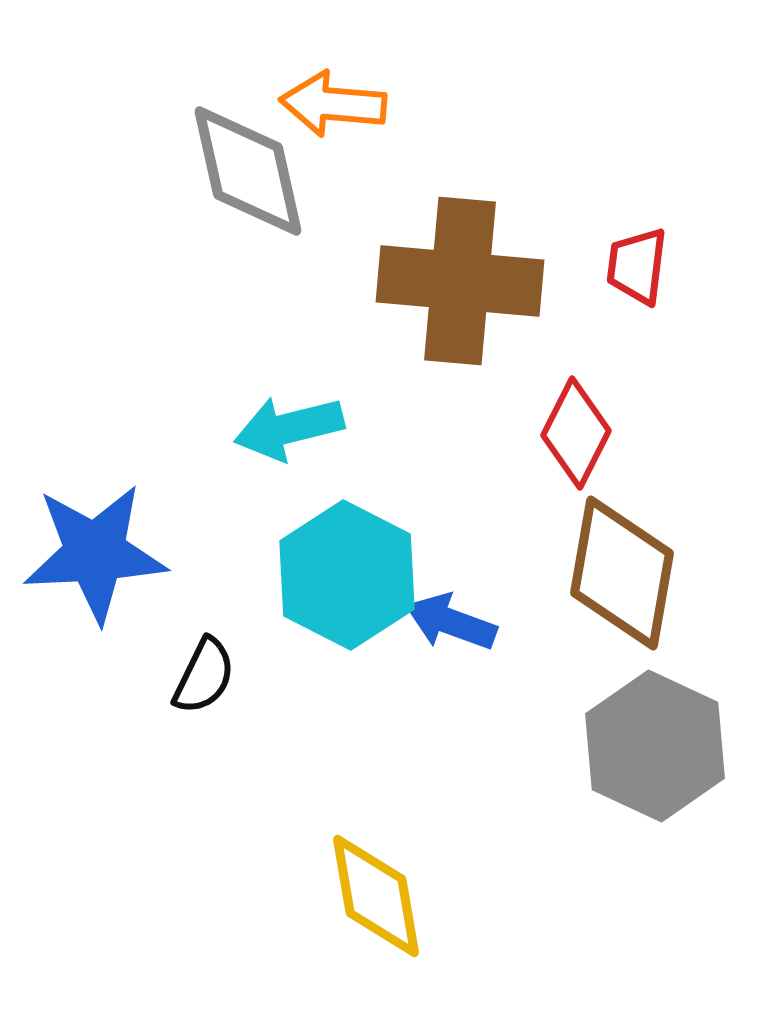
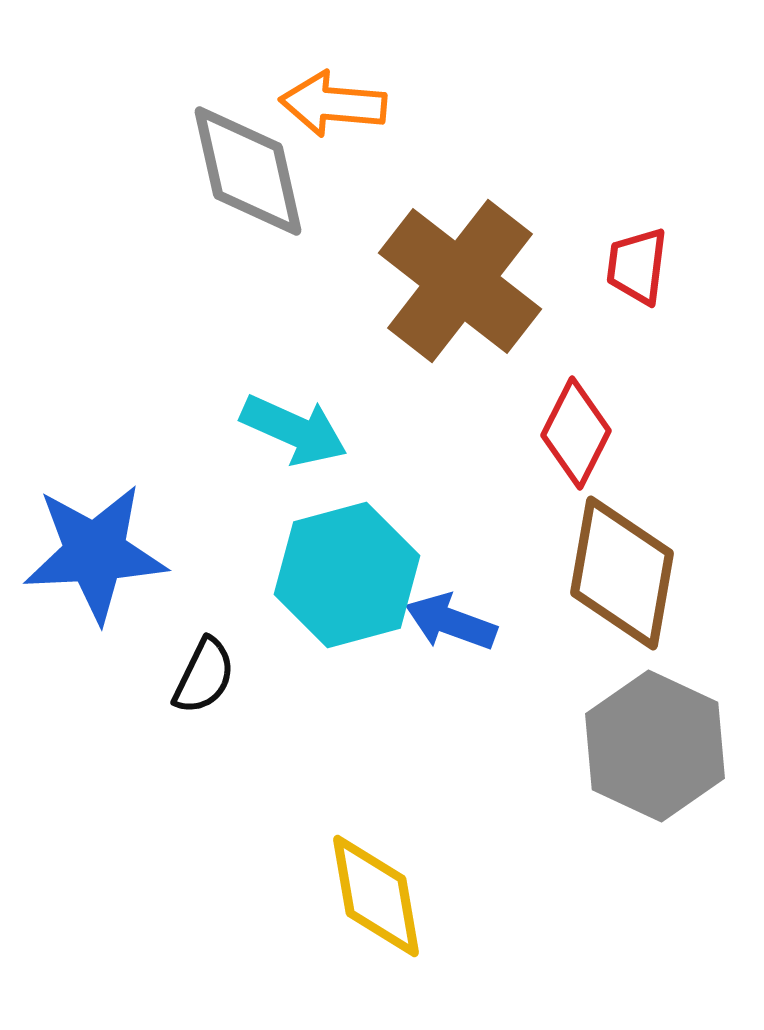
brown cross: rotated 33 degrees clockwise
cyan arrow: moved 5 px right, 2 px down; rotated 142 degrees counterclockwise
cyan hexagon: rotated 18 degrees clockwise
